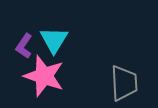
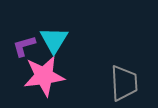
purple L-shape: rotated 40 degrees clockwise
pink star: rotated 27 degrees counterclockwise
